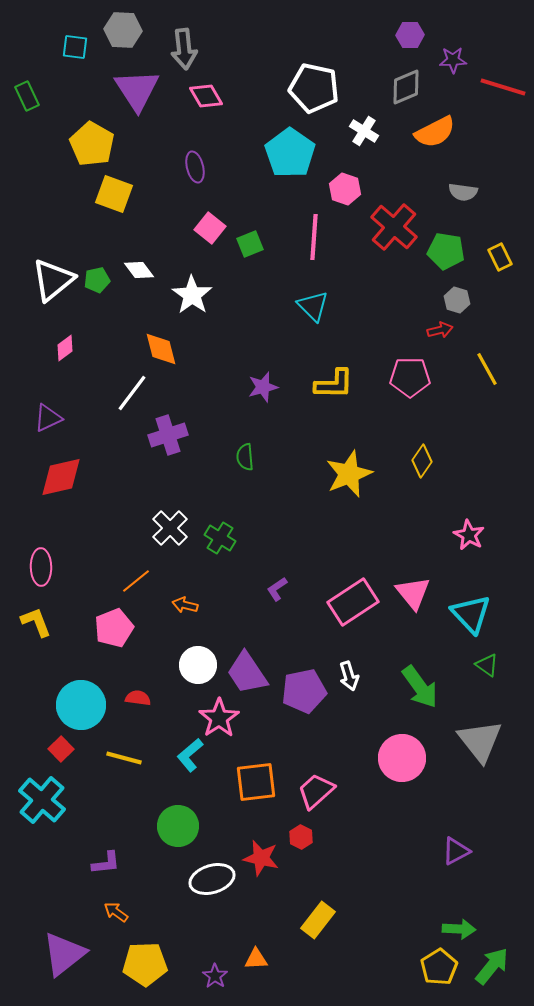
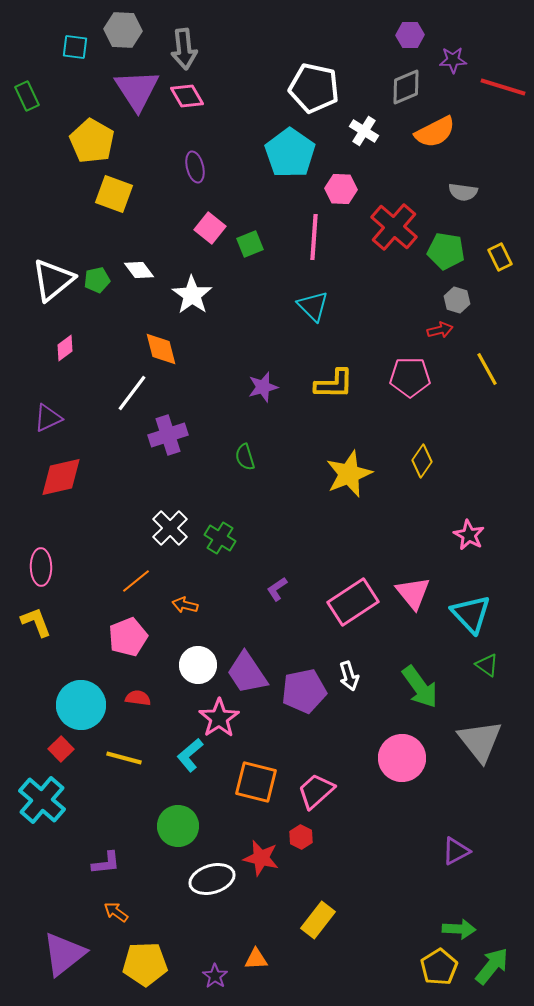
pink diamond at (206, 96): moved 19 px left
yellow pentagon at (92, 144): moved 3 px up
pink hexagon at (345, 189): moved 4 px left; rotated 16 degrees counterclockwise
green semicircle at (245, 457): rotated 12 degrees counterclockwise
pink pentagon at (114, 628): moved 14 px right, 9 px down
orange square at (256, 782): rotated 21 degrees clockwise
